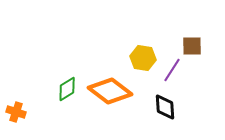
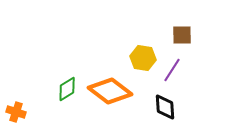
brown square: moved 10 px left, 11 px up
